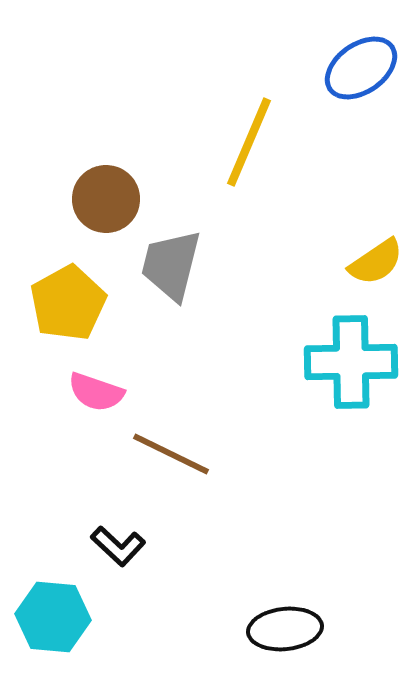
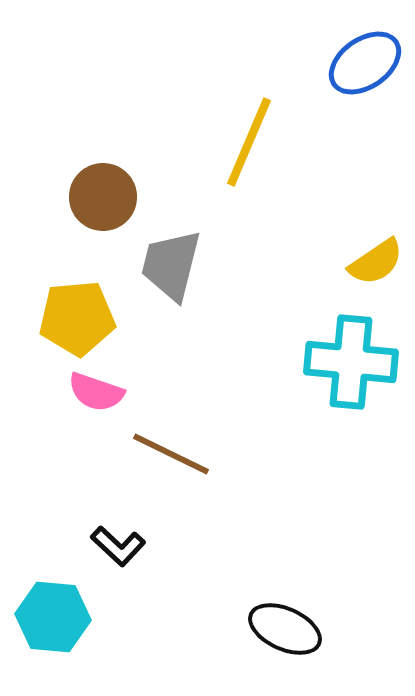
blue ellipse: moved 4 px right, 5 px up
brown circle: moved 3 px left, 2 px up
yellow pentagon: moved 9 px right, 15 px down; rotated 24 degrees clockwise
cyan cross: rotated 6 degrees clockwise
black ellipse: rotated 30 degrees clockwise
